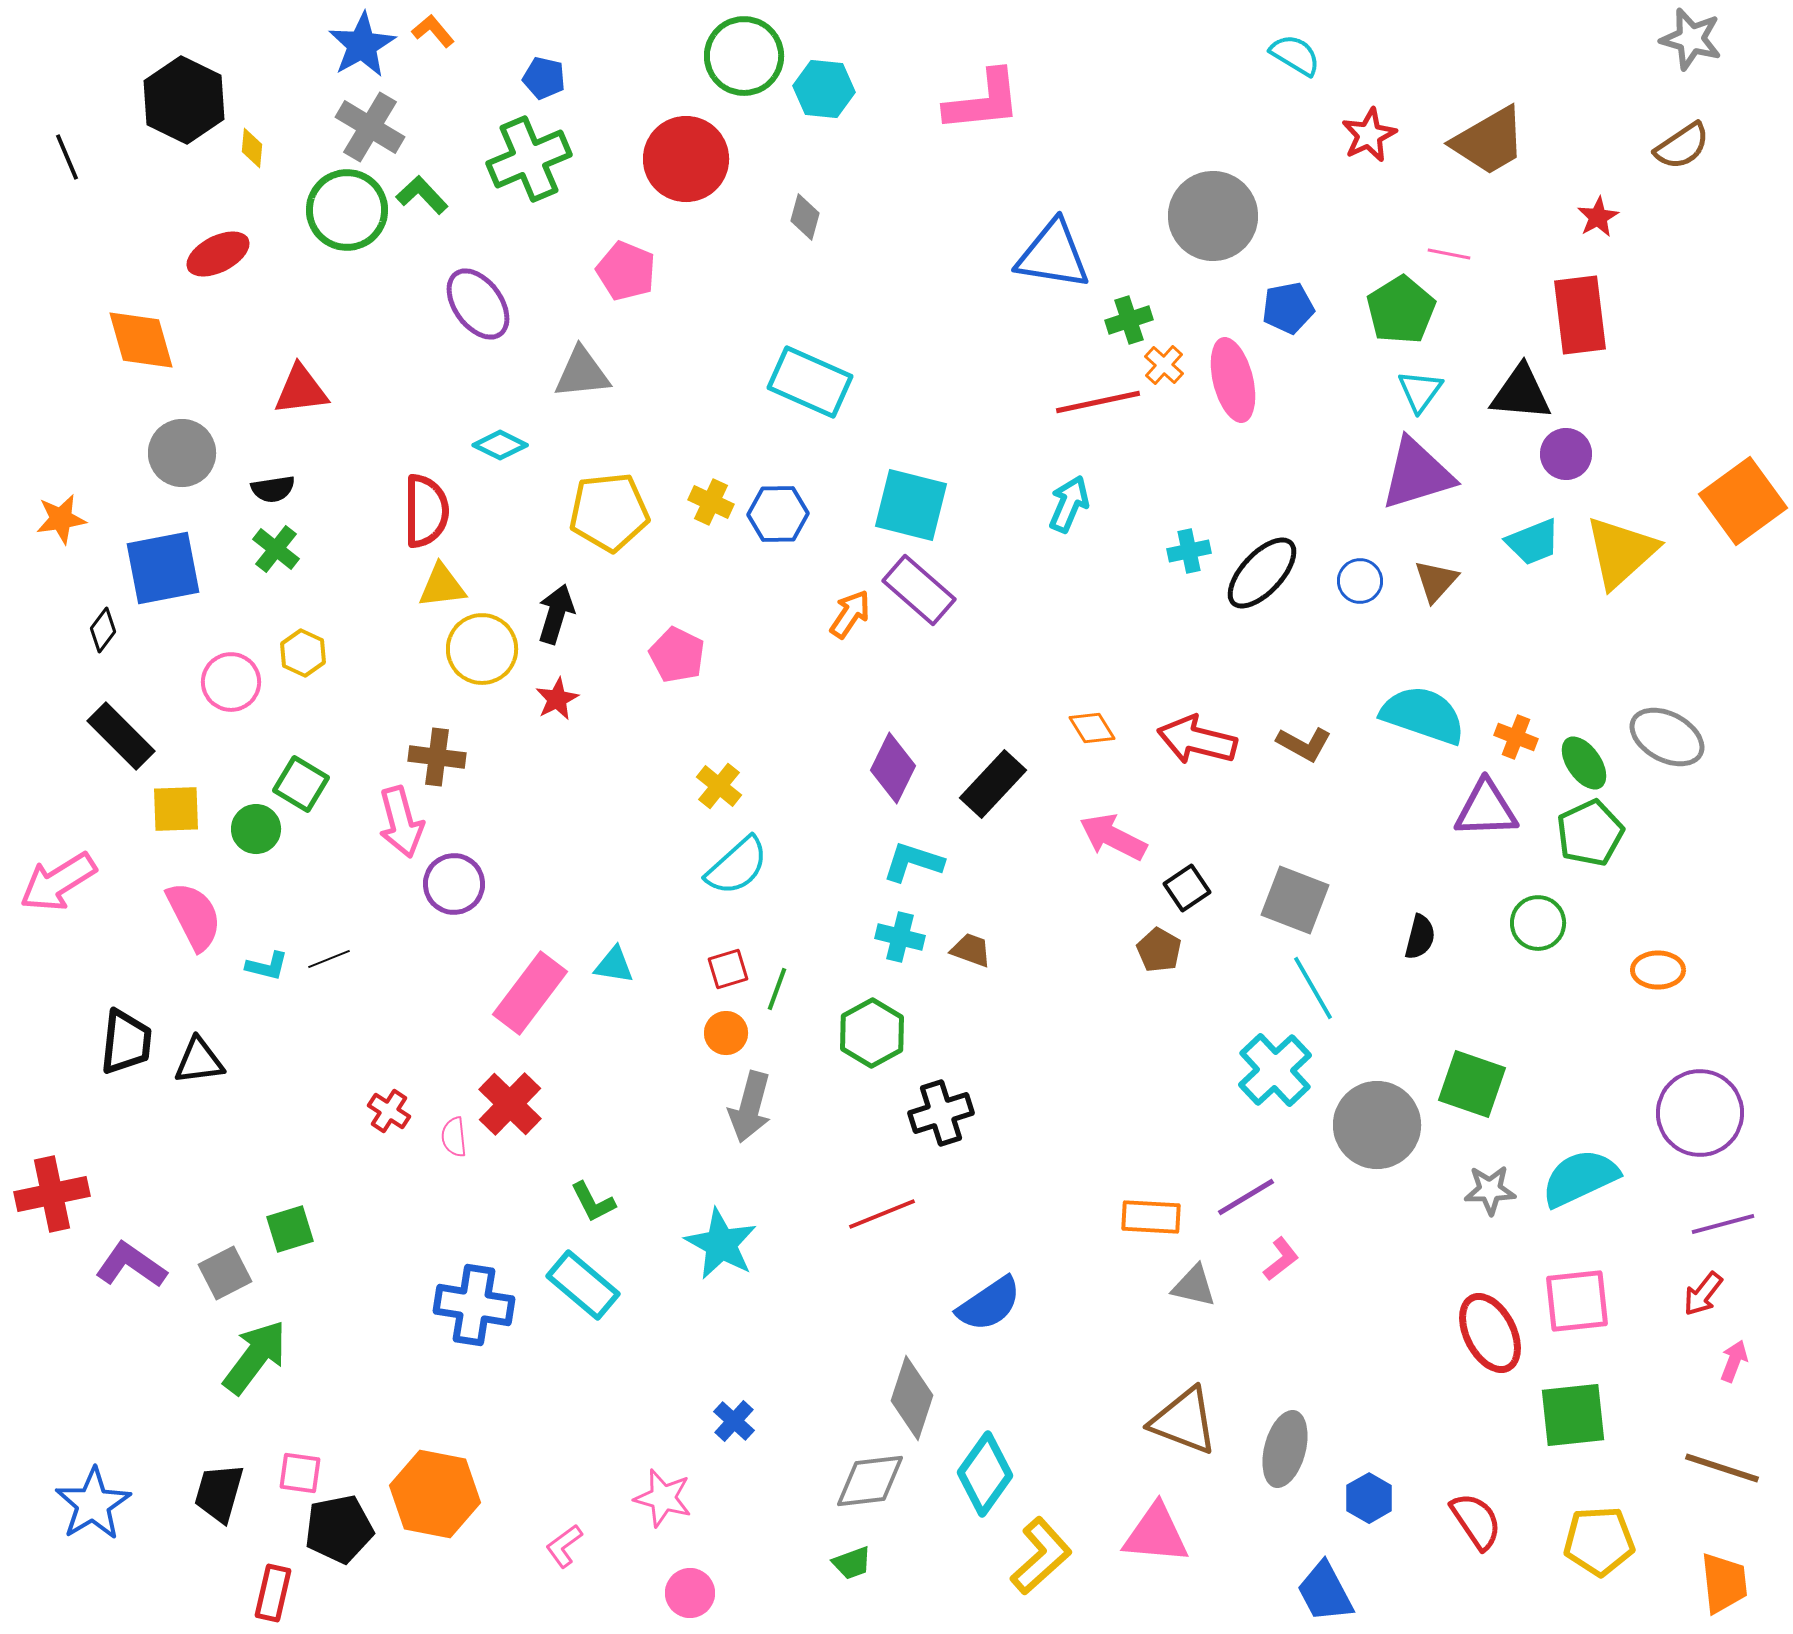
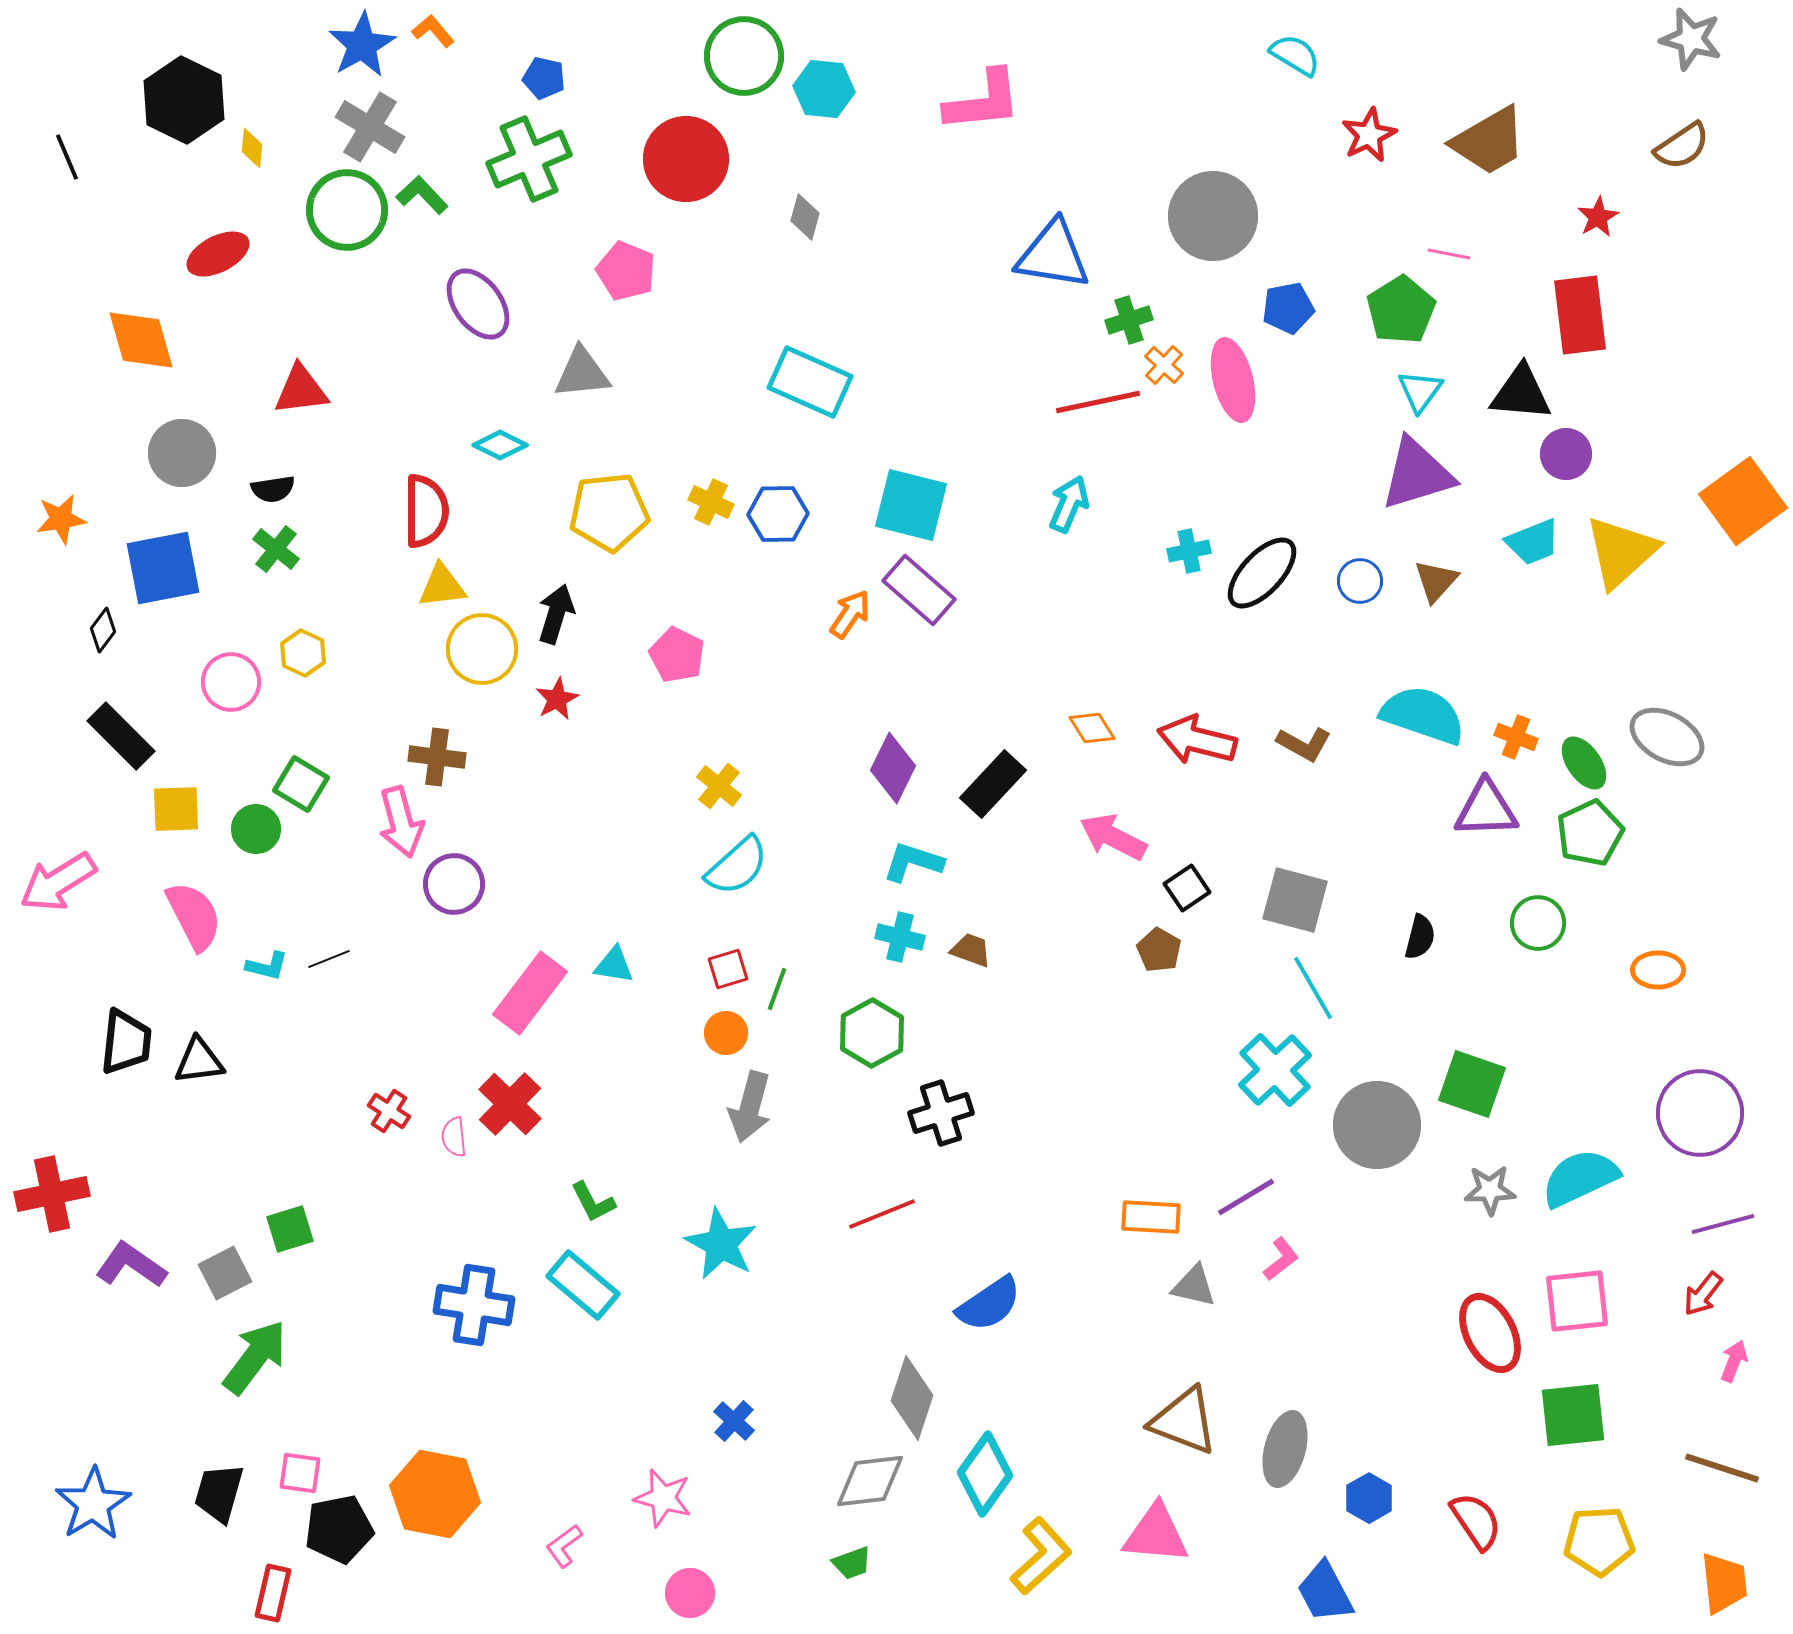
gray square at (1295, 900): rotated 6 degrees counterclockwise
